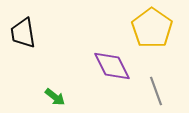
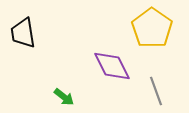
green arrow: moved 9 px right
